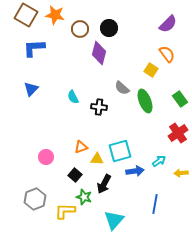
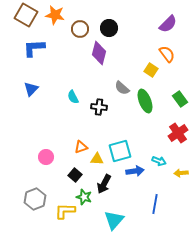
cyan arrow: rotated 56 degrees clockwise
